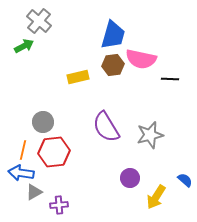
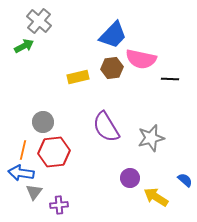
blue trapezoid: rotated 28 degrees clockwise
brown hexagon: moved 1 px left, 3 px down
gray star: moved 1 px right, 3 px down
gray triangle: rotated 24 degrees counterclockwise
yellow arrow: rotated 90 degrees clockwise
